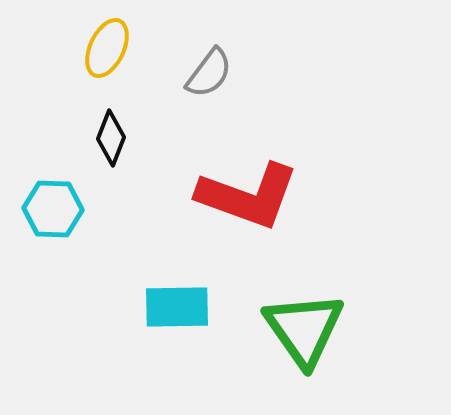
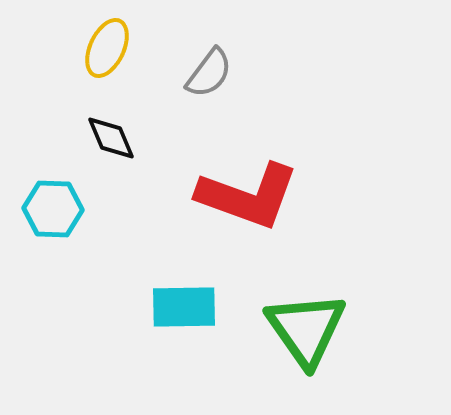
black diamond: rotated 44 degrees counterclockwise
cyan rectangle: moved 7 px right
green triangle: moved 2 px right
